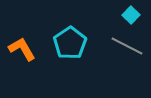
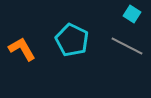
cyan square: moved 1 px right, 1 px up; rotated 12 degrees counterclockwise
cyan pentagon: moved 2 px right, 3 px up; rotated 12 degrees counterclockwise
